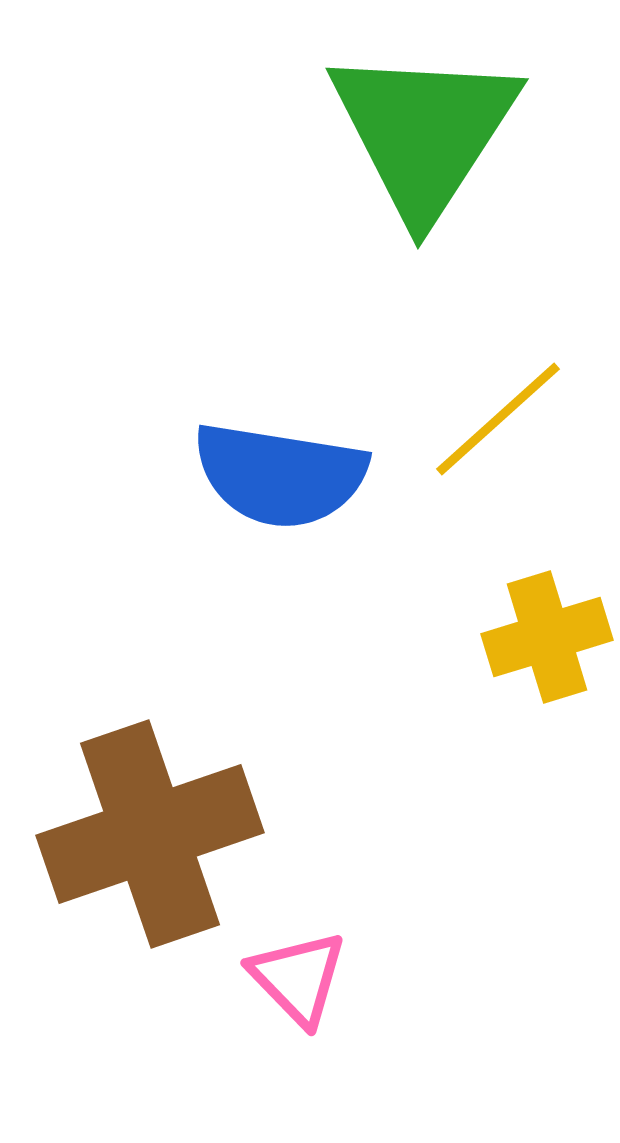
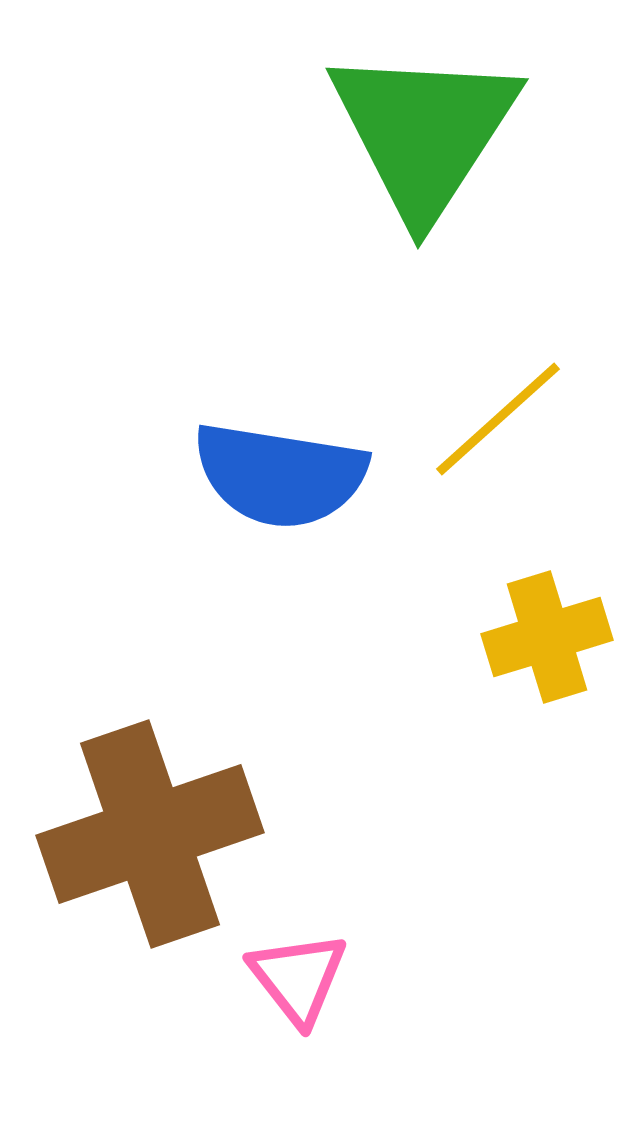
pink triangle: rotated 6 degrees clockwise
